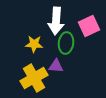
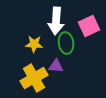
green ellipse: rotated 15 degrees counterclockwise
